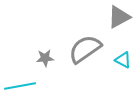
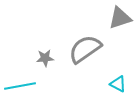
gray triangle: moved 1 px right, 1 px down; rotated 10 degrees clockwise
cyan triangle: moved 5 px left, 24 px down
